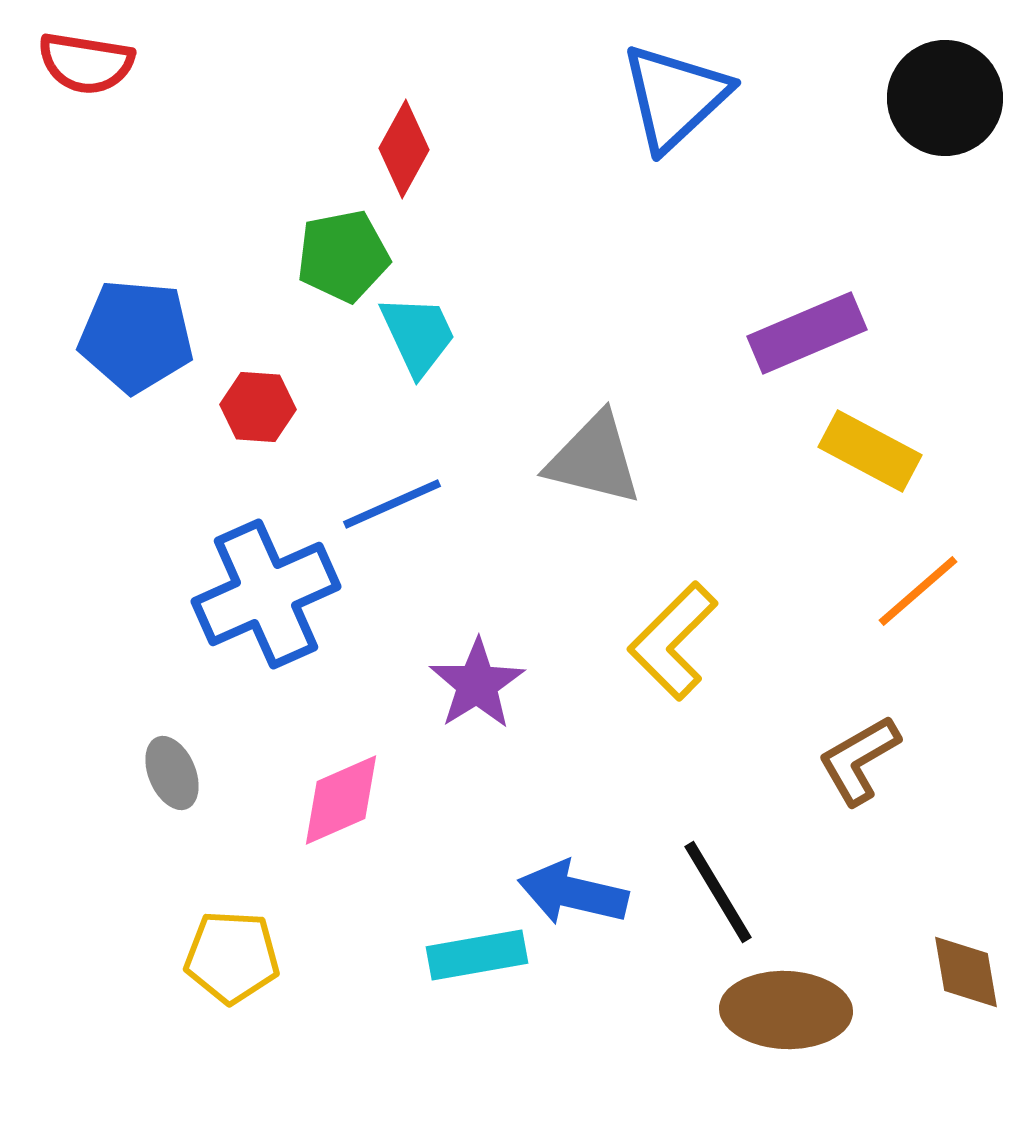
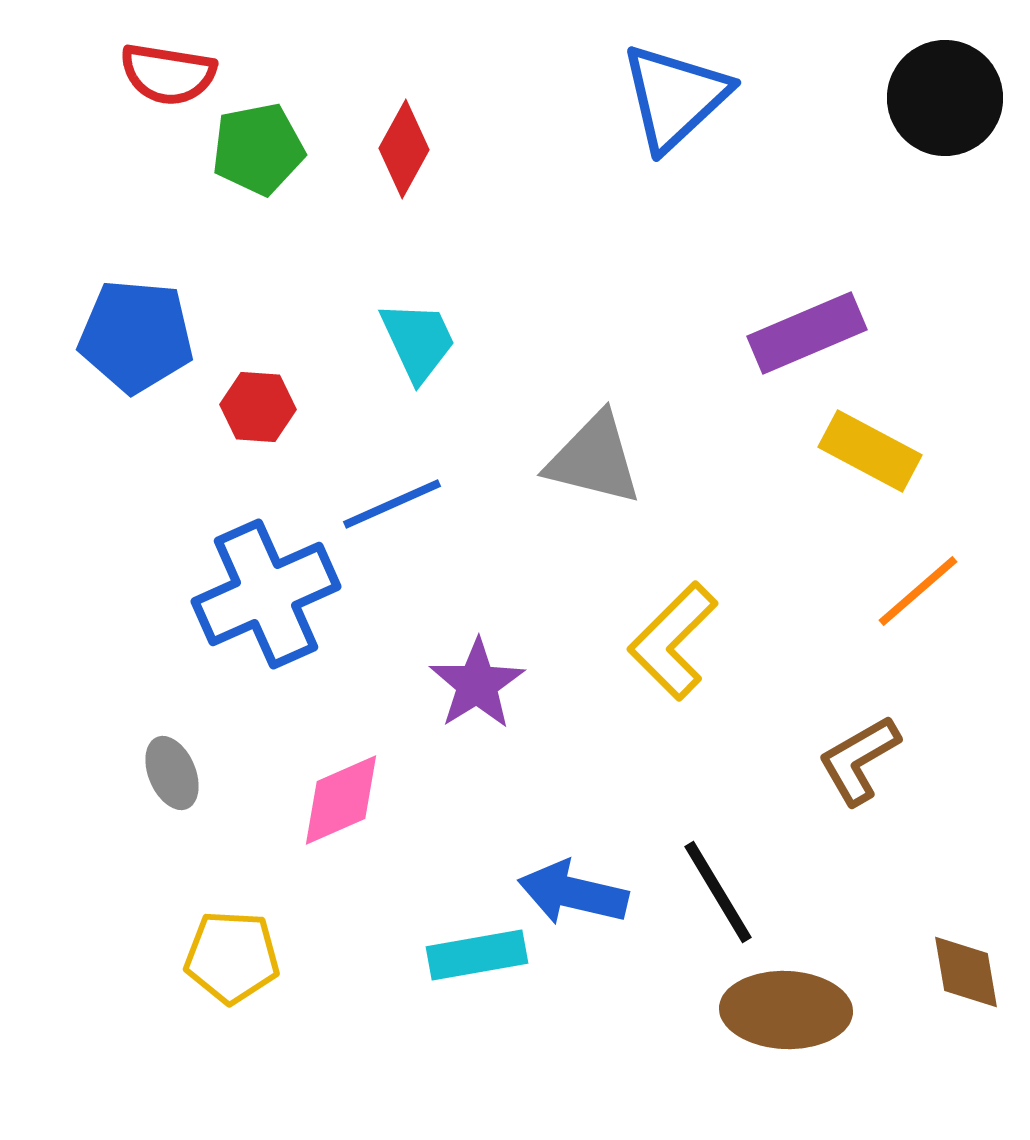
red semicircle: moved 82 px right, 11 px down
green pentagon: moved 85 px left, 107 px up
cyan trapezoid: moved 6 px down
